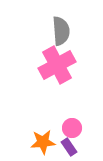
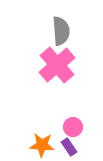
pink cross: rotated 12 degrees counterclockwise
pink circle: moved 1 px right, 1 px up
orange star: moved 1 px left, 3 px down; rotated 10 degrees clockwise
